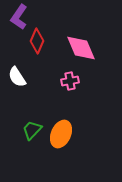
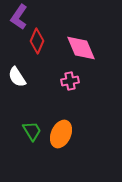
green trapezoid: moved 1 px down; rotated 105 degrees clockwise
